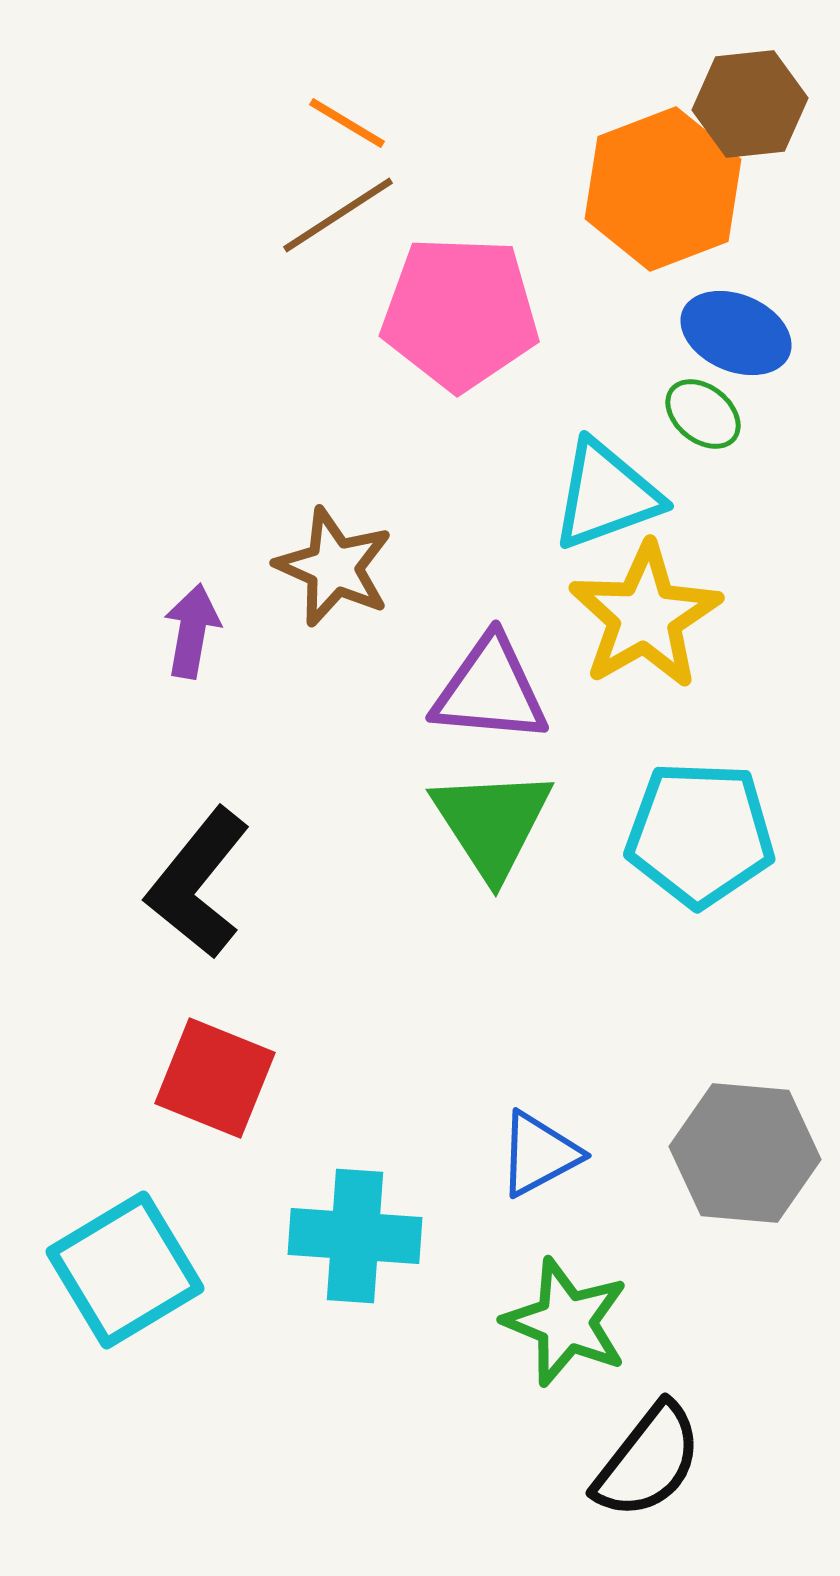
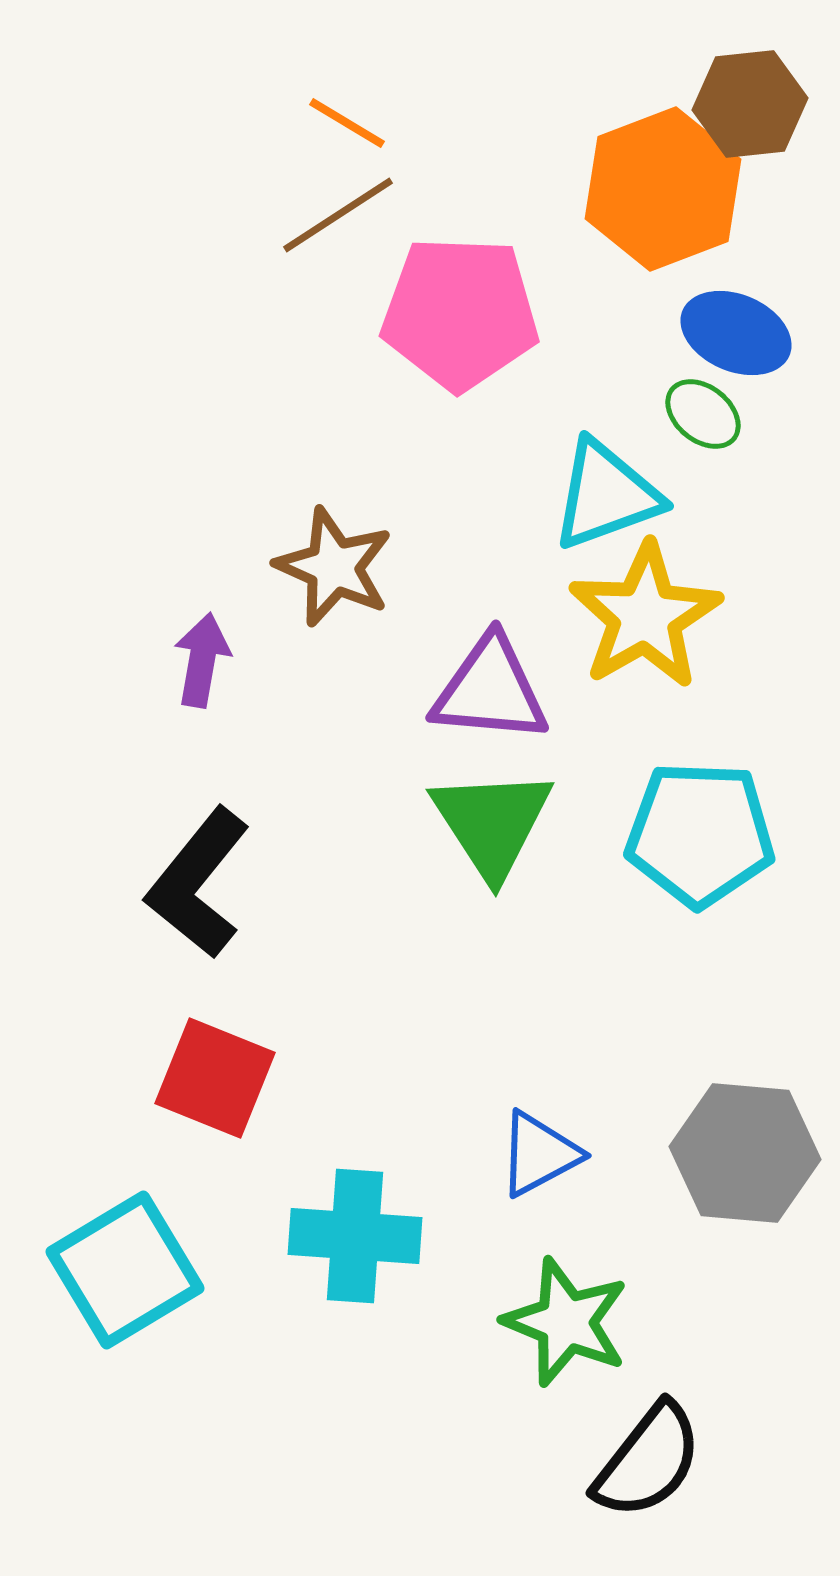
purple arrow: moved 10 px right, 29 px down
